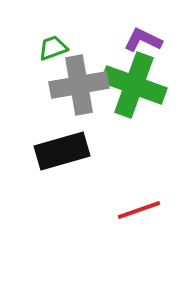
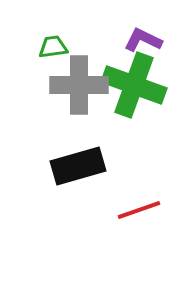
green trapezoid: moved 1 px up; rotated 12 degrees clockwise
gray cross: rotated 10 degrees clockwise
black rectangle: moved 16 px right, 15 px down
